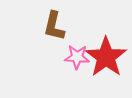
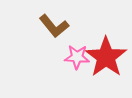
brown L-shape: rotated 52 degrees counterclockwise
